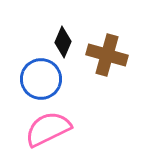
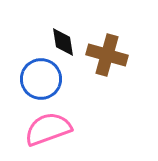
black diamond: rotated 32 degrees counterclockwise
pink semicircle: rotated 6 degrees clockwise
